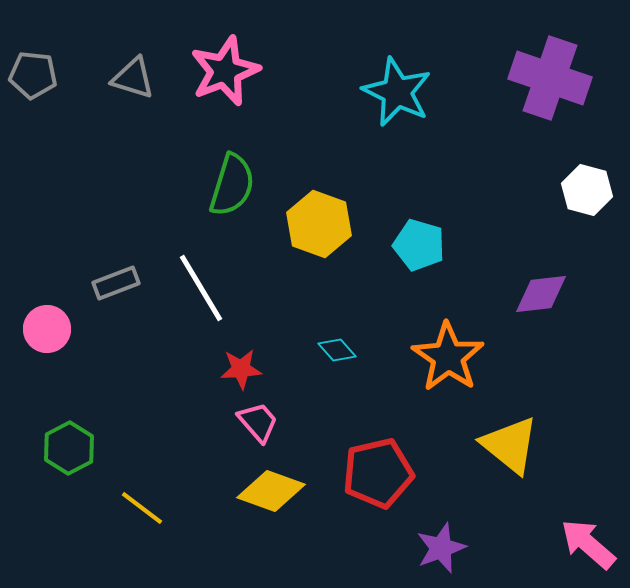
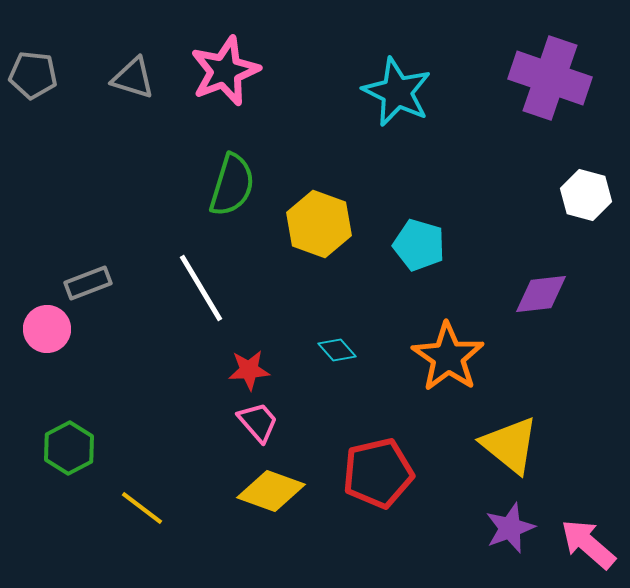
white hexagon: moved 1 px left, 5 px down
gray rectangle: moved 28 px left
red star: moved 8 px right, 1 px down
purple star: moved 69 px right, 20 px up
